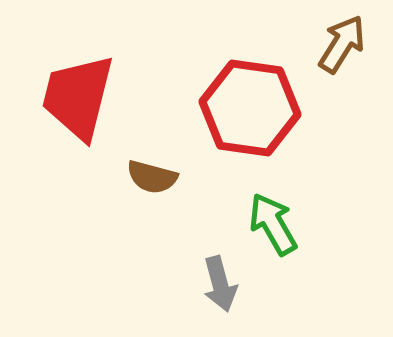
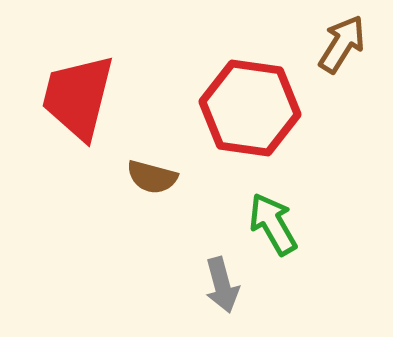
gray arrow: moved 2 px right, 1 px down
